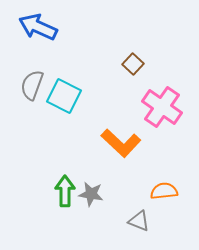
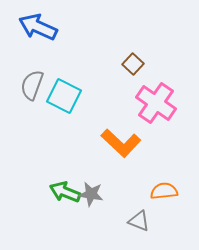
pink cross: moved 6 px left, 4 px up
green arrow: moved 1 px down; rotated 68 degrees counterclockwise
